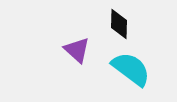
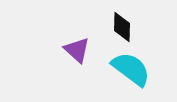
black diamond: moved 3 px right, 3 px down
